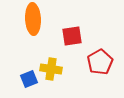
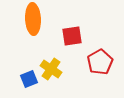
yellow cross: rotated 25 degrees clockwise
